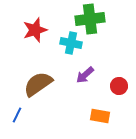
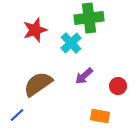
green cross: moved 1 px left, 1 px up
cyan cross: rotated 35 degrees clockwise
purple arrow: moved 1 px left, 1 px down
red circle: moved 1 px left
blue line: rotated 21 degrees clockwise
